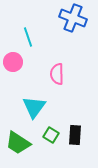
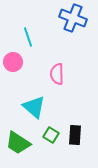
cyan triangle: rotated 25 degrees counterclockwise
